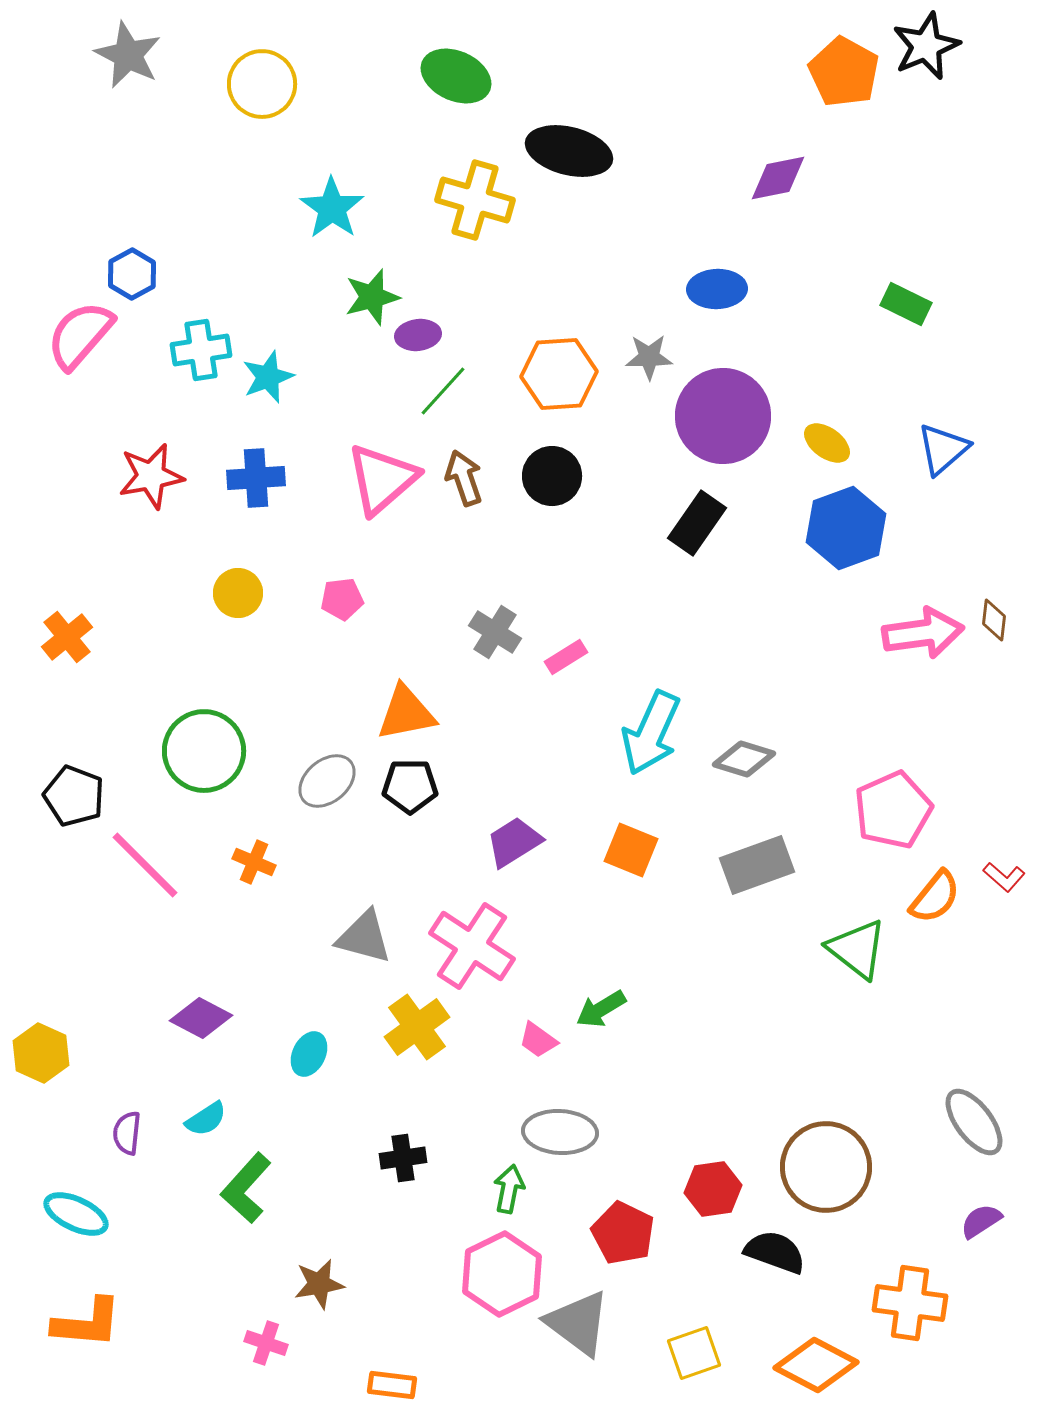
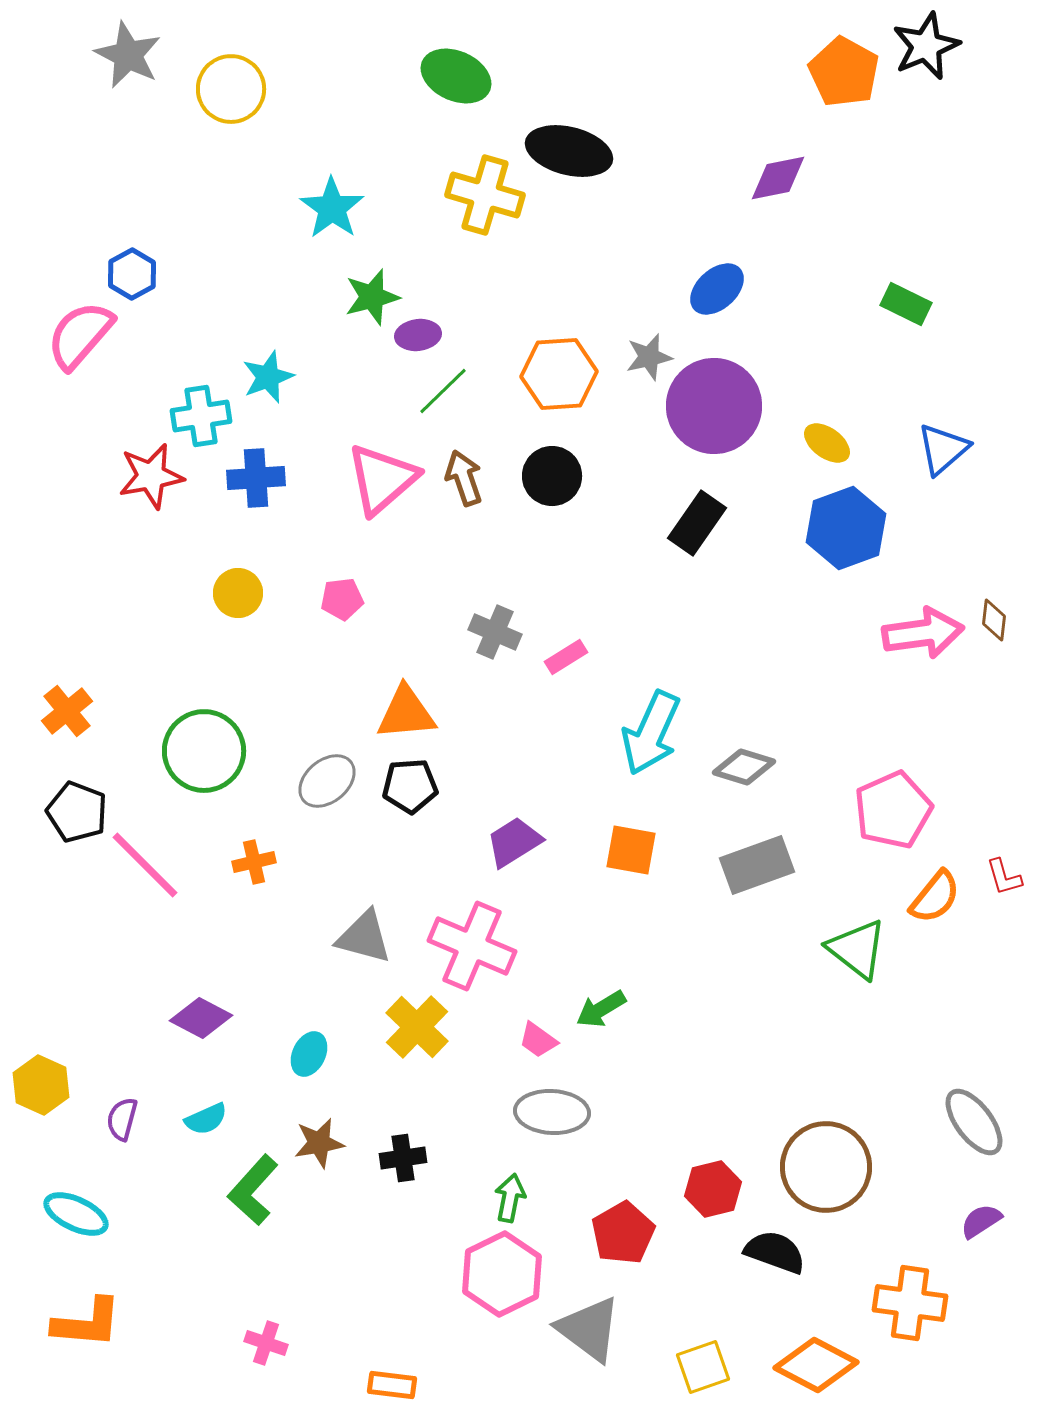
yellow circle at (262, 84): moved 31 px left, 5 px down
yellow cross at (475, 200): moved 10 px right, 5 px up
blue ellipse at (717, 289): rotated 40 degrees counterclockwise
cyan cross at (201, 350): moved 66 px down
gray star at (649, 357): rotated 12 degrees counterclockwise
green line at (443, 391): rotated 4 degrees clockwise
purple circle at (723, 416): moved 9 px left, 10 px up
gray cross at (495, 632): rotated 9 degrees counterclockwise
orange cross at (67, 637): moved 74 px down
orange triangle at (406, 713): rotated 6 degrees clockwise
gray diamond at (744, 759): moved 8 px down
black pentagon at (410, 786): rotated 4 degrees counterclockwise
black pentagon at (74, 796): moved 3 px right, 16 px down
orange square at (631, 850): rotated 12 degrees counterclockwise
orange cross at (254, 862): rotated 36 degrees counterclockwise
red L-shape at (1004, 877): rotated 33 degrees clockwise
pink cross at (472, 946): rotated 10 degrees counterclockwise
yellow cross at (417, 1027): rotated 10 degrees counterclockwise
yellow hexagon at (41, 1053): moved 32 px down
cyan semicircle at (206, 1119): rotated 9 degrees clockwise
gray ellipse at (560, 1132): moved 8 px left, 20 px up
purple semicircle at (127, 1133): moved 5 px left, 14 px up; rotated 9 degrees clockwise
green L-shape at (246, 1188): moved 7 px right, 2 px down
green arrow at (509, 1189): moved 1 px right, 9 px down
red hexagon at (713, 1189): rotated 6 degrees counterclockwise
red pentagon at (623, 1233): rotated 16 degrees clockwise
brown star at (319, 1284): moved 141 px up
gray triangle at (578, 1323): moved 11 px right, 6 px down
yellow square at (694, 1353): moved 9 px right, 14 px down
